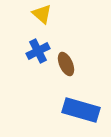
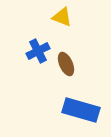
yellow triangle: moved 20 px right, 3 px down; rotated 20 degrees counterclockwise
